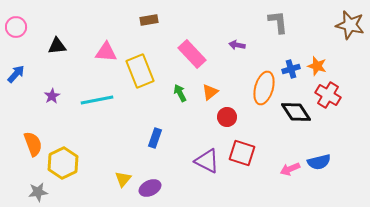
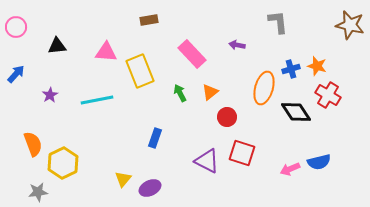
purple star: moved 2 px left, 1 px up
